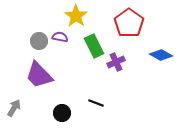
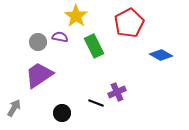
red pentagon: rotated 8 degrees clockwise
gray circle: moved 1 px left, 1 px down
purple cross: moved 1 px right, 30 px down
purple trapezoid: rotated 100 degrees clockwise
